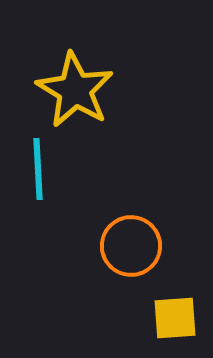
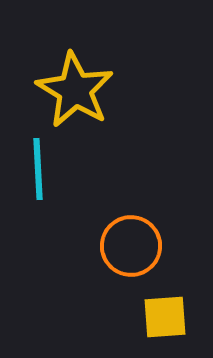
yellow square: moved 10 px left, 1 px up
